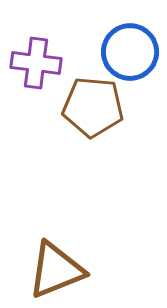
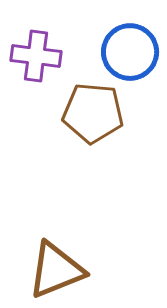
purple cross: moved 7 px up
brown pentagon: moved 6 px down
